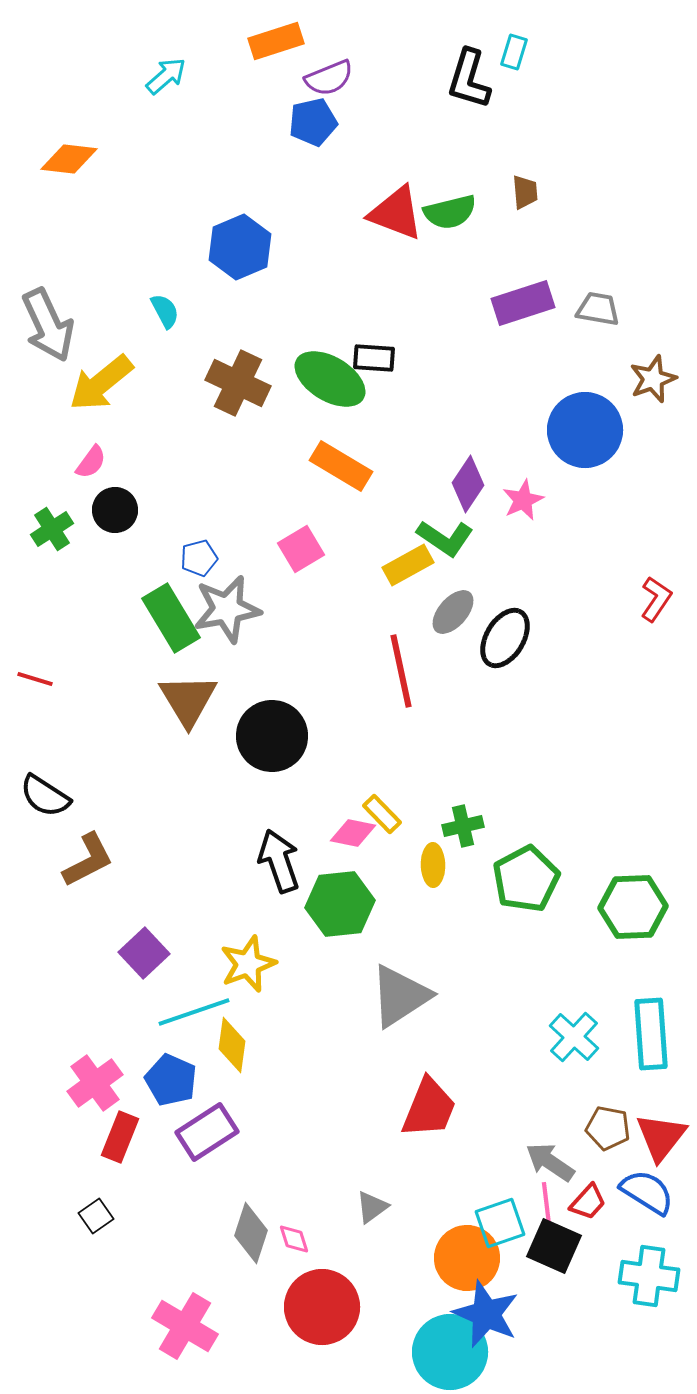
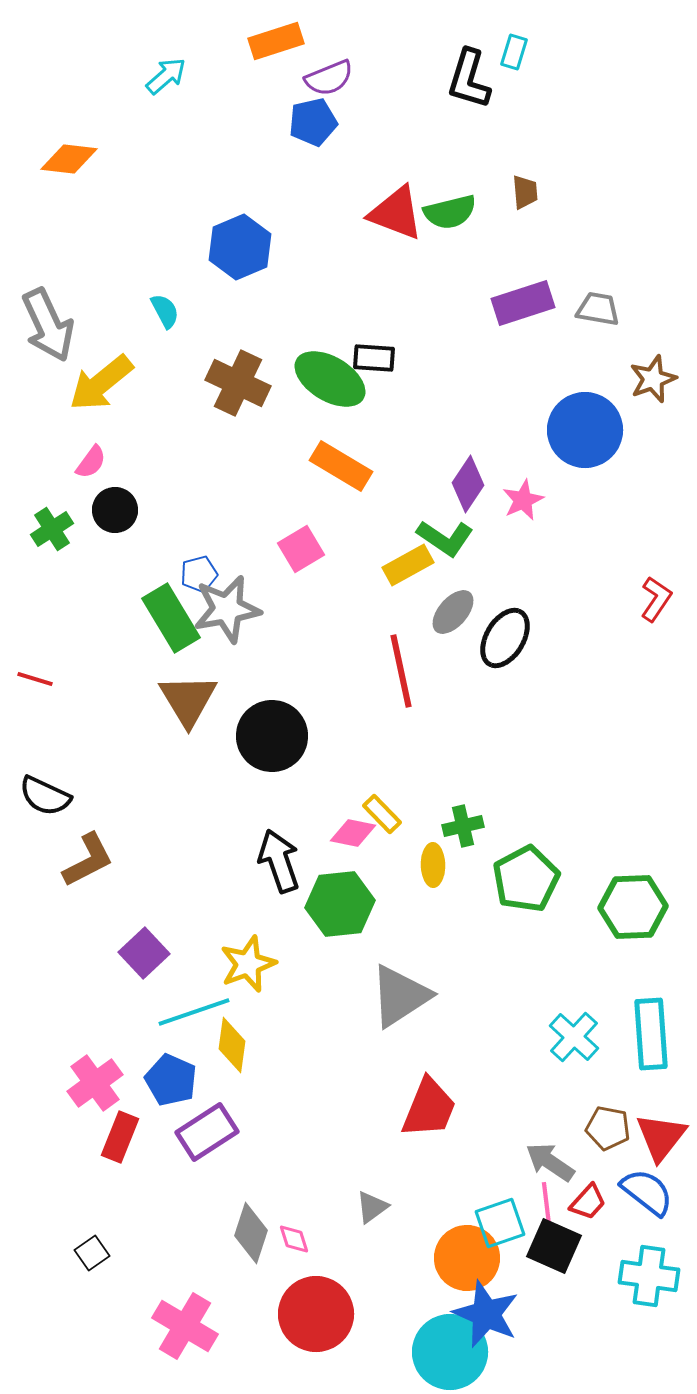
blue pentagon at (199, 558): moved 16 px down
black semicircle at (45, 796): rotated 8 degrees counterclockwise
blue semicircle at (647, 1192): rotated 6 degrees clockwise
black square at (96, 1216): moved 4 px left, 37 px down
red circle at (322, 1307): moved 6 px left, 7 px down
